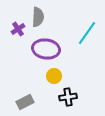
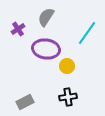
gray semicircle: moved 8 px right; rotated 150 degrees counterclockwise
yellow circle: moved 13 px right, 10 px up
